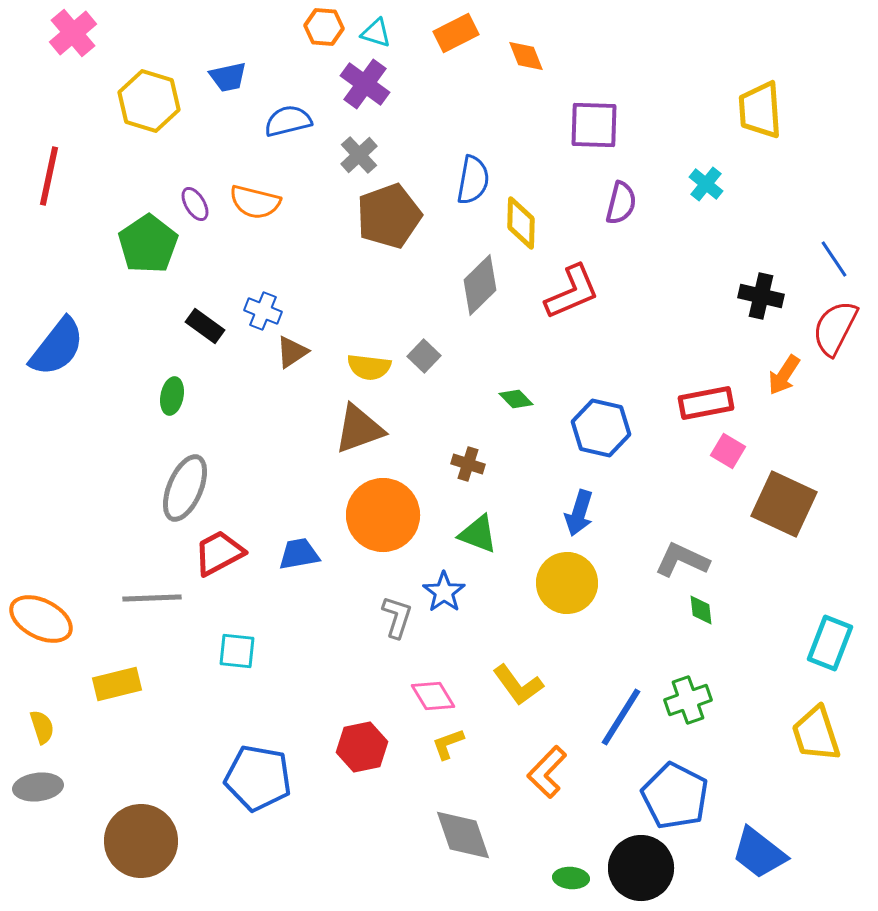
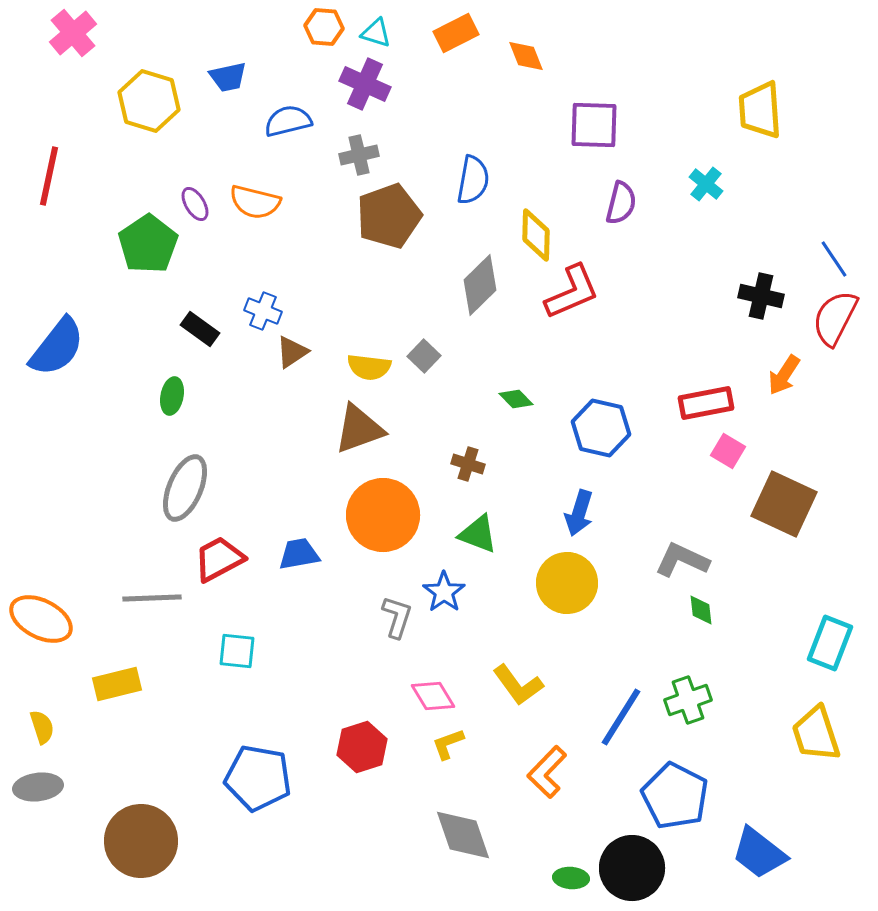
purple cross at (365, 84): rotated 12 degrees counterclockwise
gray cross at (359, 155): rotated 30 degrees clockwise
yellow diamond at (521, 223): moved 15 px right, 12 px down
black rectangle at (205, 326): moved 5 px left, 3 px down
red semicircle at (835, 328): moved 10 px up
red trapezoid at (219, 553): moved 6 px down
red hexagon at (362, 747): rotated 6 degrees counterclockwise
black circle at (641, 868): moved 9 px left
